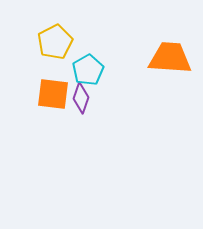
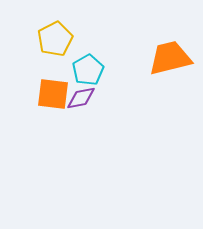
yellow pentagon: moved 3 px up
orange trapezoid: rotated 18 degrees counterclockwise
purple diamond: rotated 60 degrees clockwise
